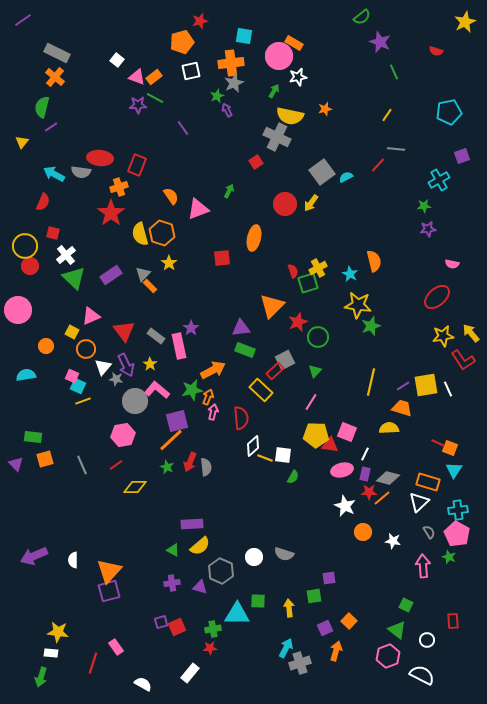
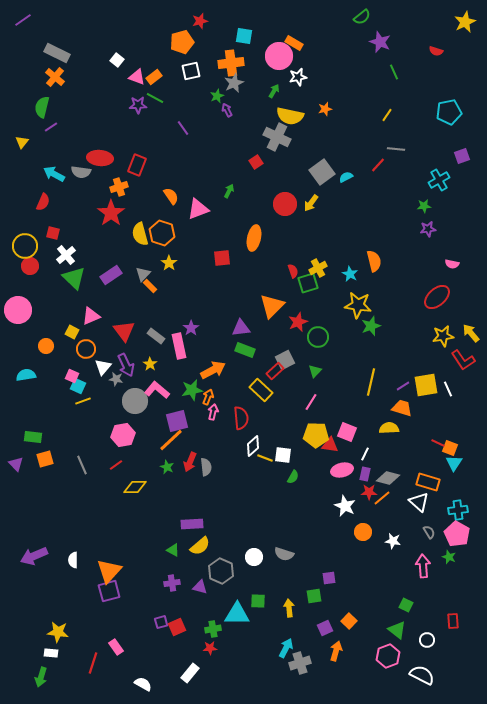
cyan triangle at (454, 470): moved 7 px up
white triangle at (419, 502): rotated 35 degrees counterclockwise
